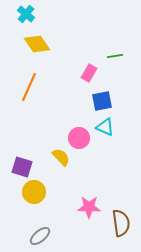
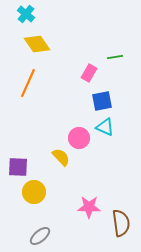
green line: moved 1 px down
orange line: moved 1 px left, 4 px up
purple square: moved 4 px left; rotated 15 degrees counterclockwise
